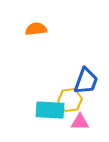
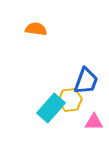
orange semicircle: rotated 15 degrees clockwise
cyan rectangle: moved 1 px right, 2 px up; rotated 52 degrees counterclockwise
pink triangle: moved 14 px right
